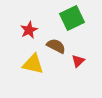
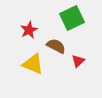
yellow triangle: rotated 10 degrees clockwise
